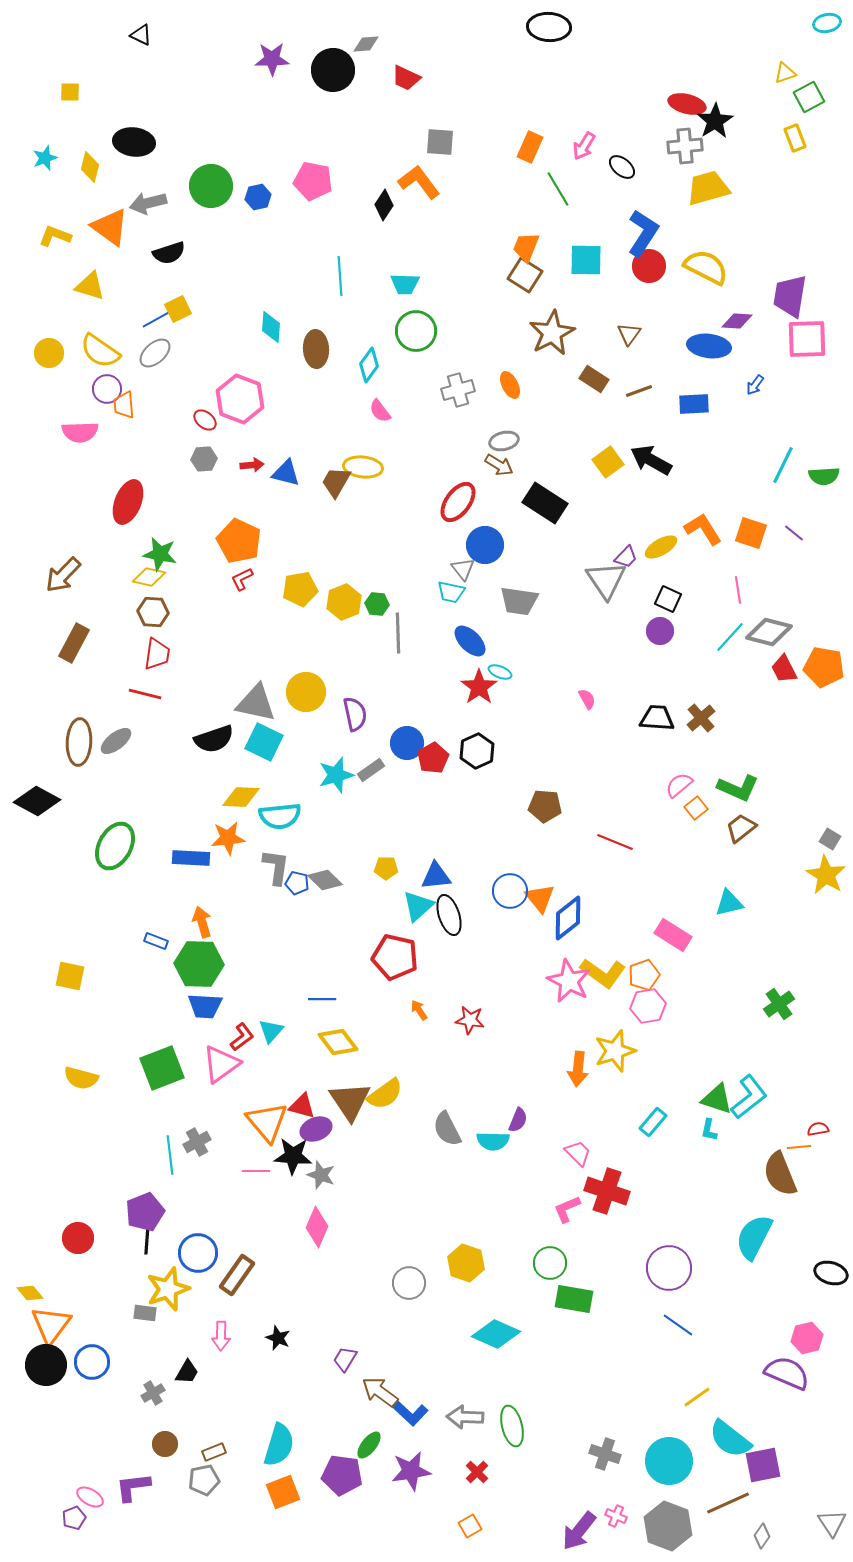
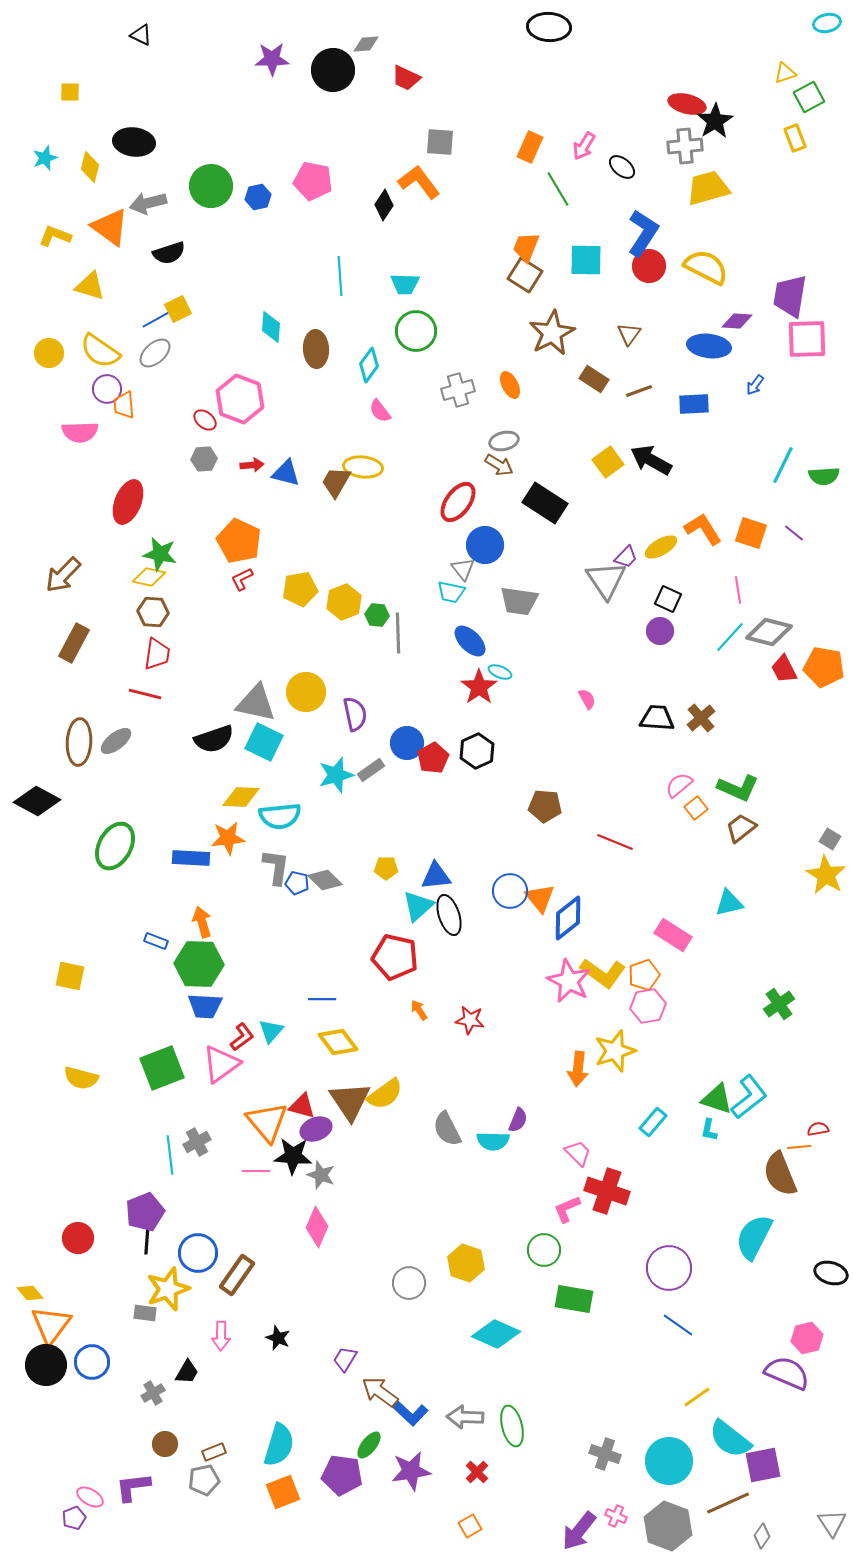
green hexagon at (377, 604): moved 11 px down
green circle at (550, 1263): moved 6 px left, 13 px up
